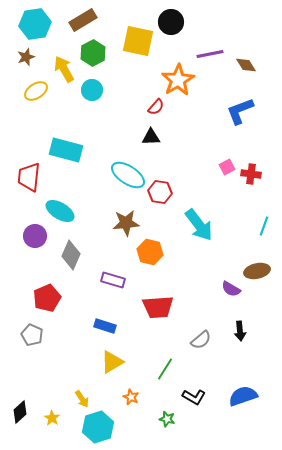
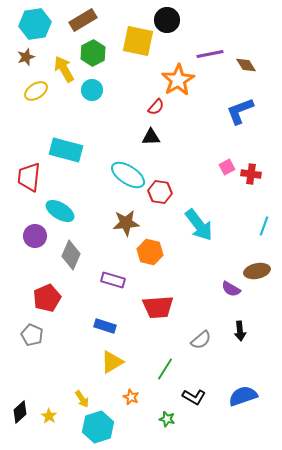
black circle at (171, 22): moved 4 px left, 2 px up
yellow star at (52, 418): moved 3 px left, 2 px up
